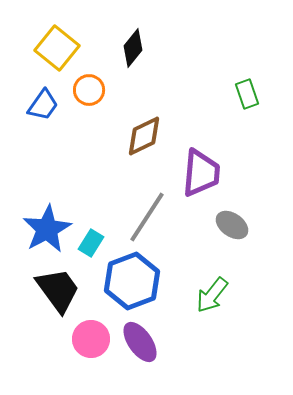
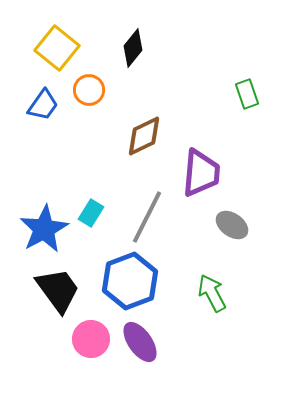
gray line: rotated 6 degrees counterclockwise
blue star: moved 3 px left
cyan rectangle: moved 30 px up
blue hexagon: moved 2 px left
green arrow: moved 2 px up; rotated 114 degrees clockwise
